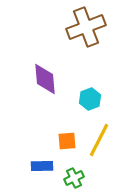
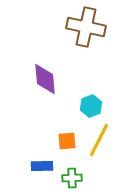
brown cross: rotated 33 degrees clockwise
cyan hexagon: moved 1 px right, 7 px down
green cross: moved 2 px left; rotated 24 degrees clockwise
